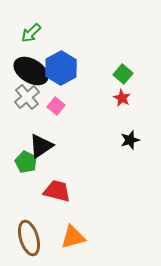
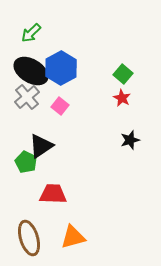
pink square: moved 4 px right
red trapezoid: moved 4 px left, 3 px down; rotated 12 degrees counterclockwise
